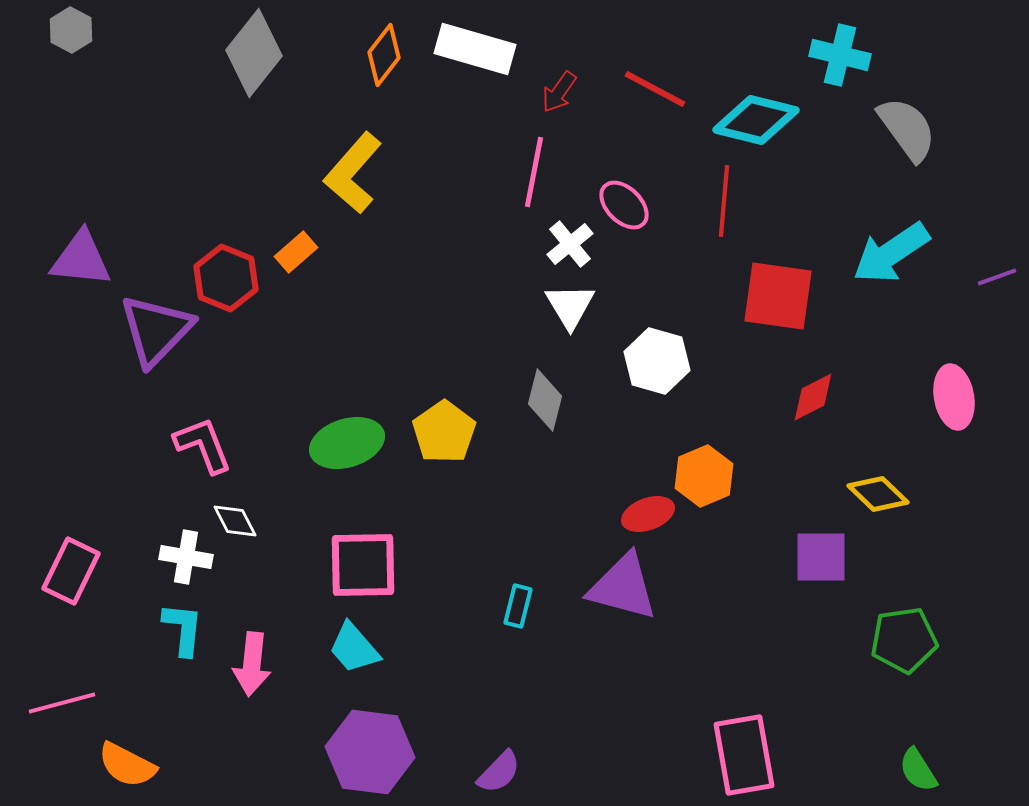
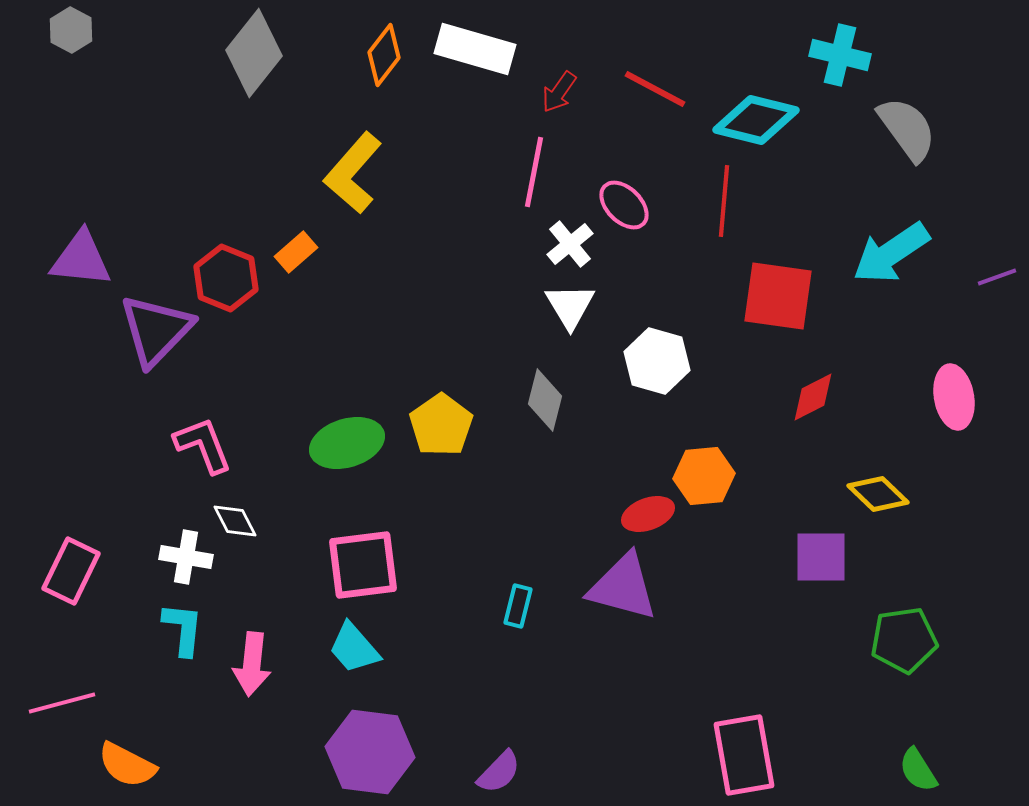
yellow pentagon at (444, 432): moved 3 px left, 7 px up
orange hexagon at (704, 476): rotated 18 degrees clockwise
pink square at (363, 565): rotated 6 degrees counterclockwise
